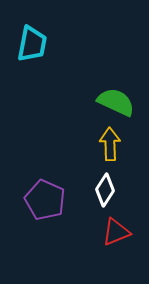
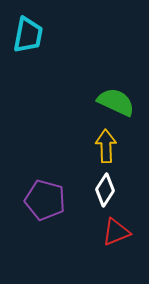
cyan trapezoid: moved 4 px left, 9 px up
yellow arrow: moved 4 px left, 2 px down
purple pentagon: rotated 9 degrees counterclockwise
